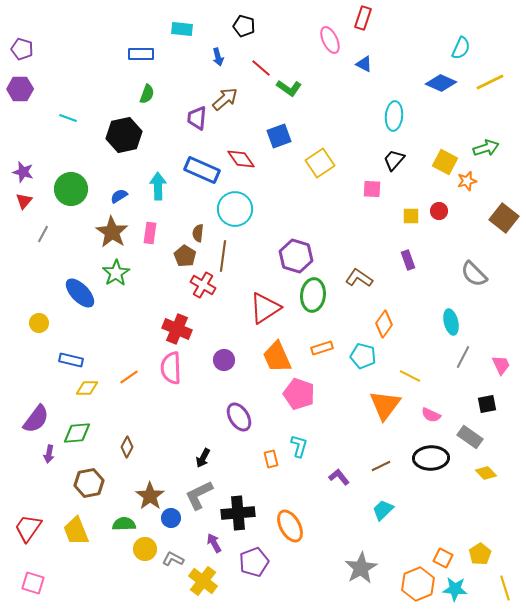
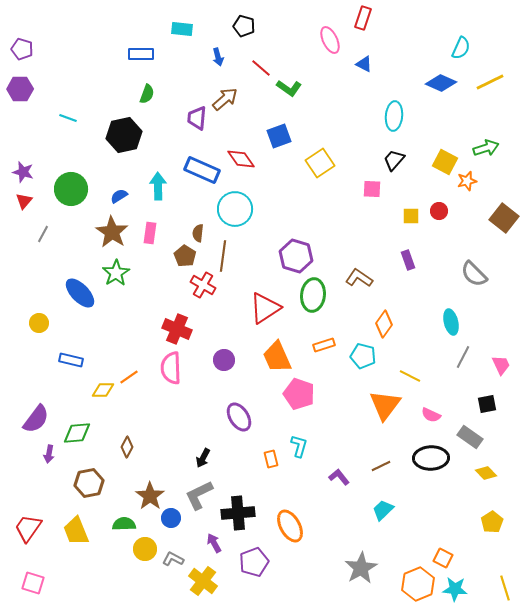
orange rectangle at (322, 348): moved 2 px right, 3 px up
yellow diamond at (87, 388): moved 16 px right, 2 px down
yellow pentagon at (480, 554): moved 12 px right, 32 px up
